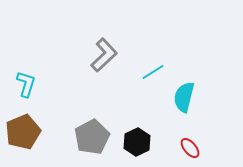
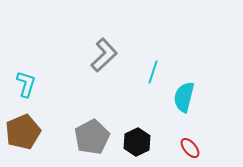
cyan line: rotated 40 degrees counterclockwise
